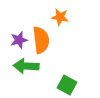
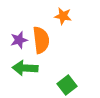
orange star: moved 3 px right, 1 px up
green arrow: moved 1 px left, 2 px down
green square: rotated 24 degrees clockwise
